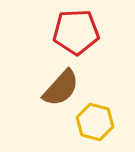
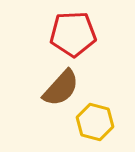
red pentagon: moved 3 px left, 2 px down
